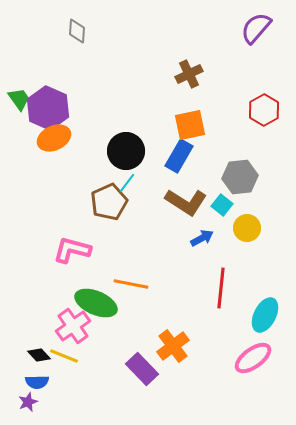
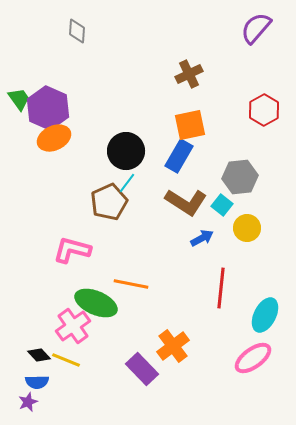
yellow line: moved 2 px right, 4 px down
